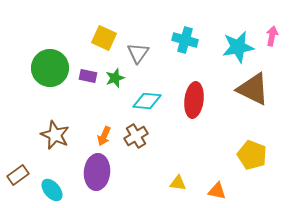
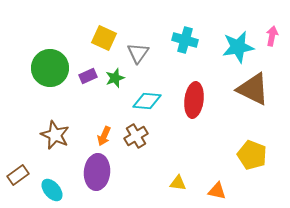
purple rectangle: rotated 36 degrees counterclockwise
